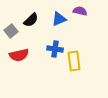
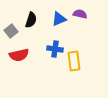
purple semicircle: moved 3 px down
black semicircle: rotated 28 degrees counterclockwise
